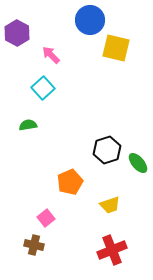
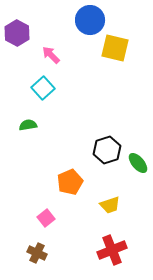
yellow square: moved 1 px left
brown cross: moved 3 px right, 8 px down; rotated 12 degrees clockwise
